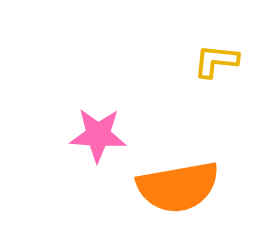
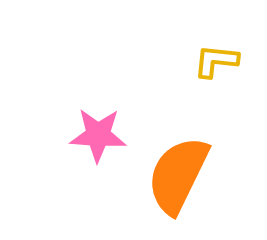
orange semicircle: moved 12 px up; rotated 126 degrees clockwise
